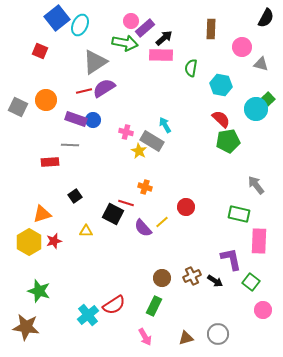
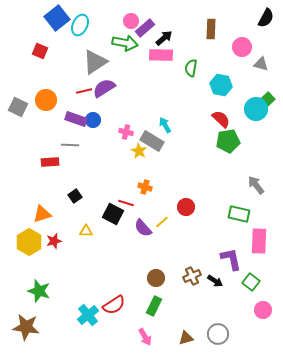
brown circle at (162, 278): moved 6 px left
